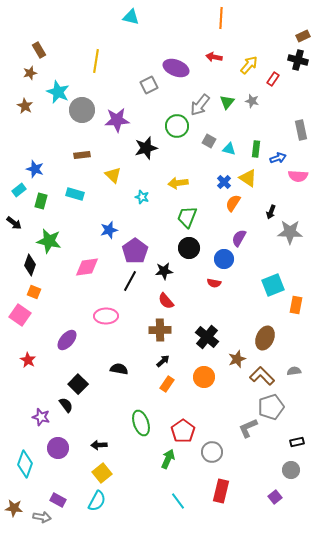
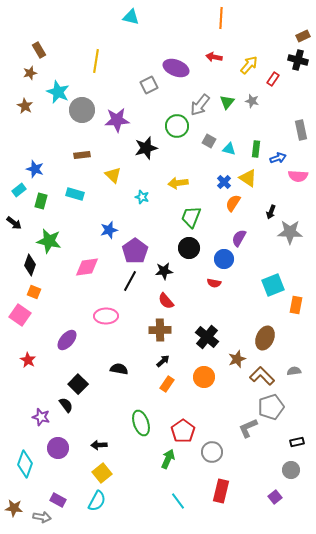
green trapezoid at (187, 217): moved 4 px right
